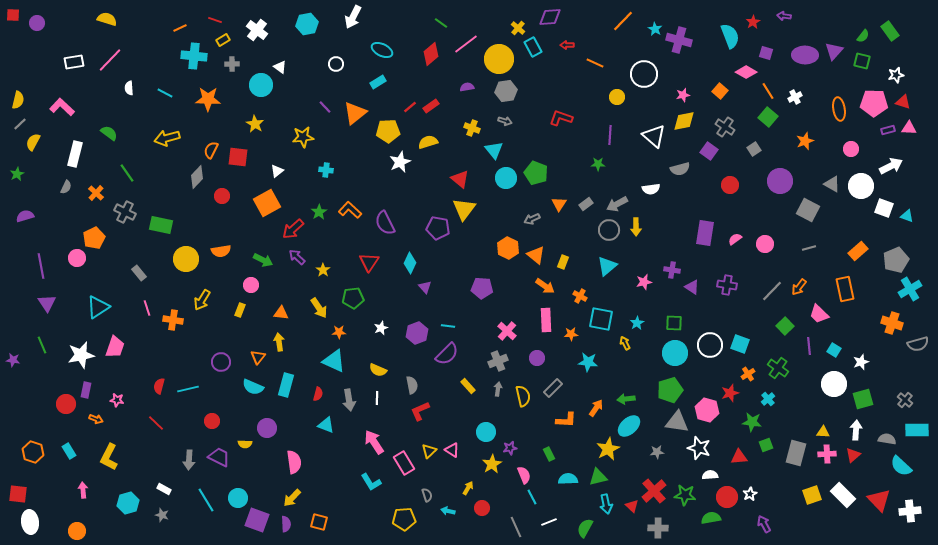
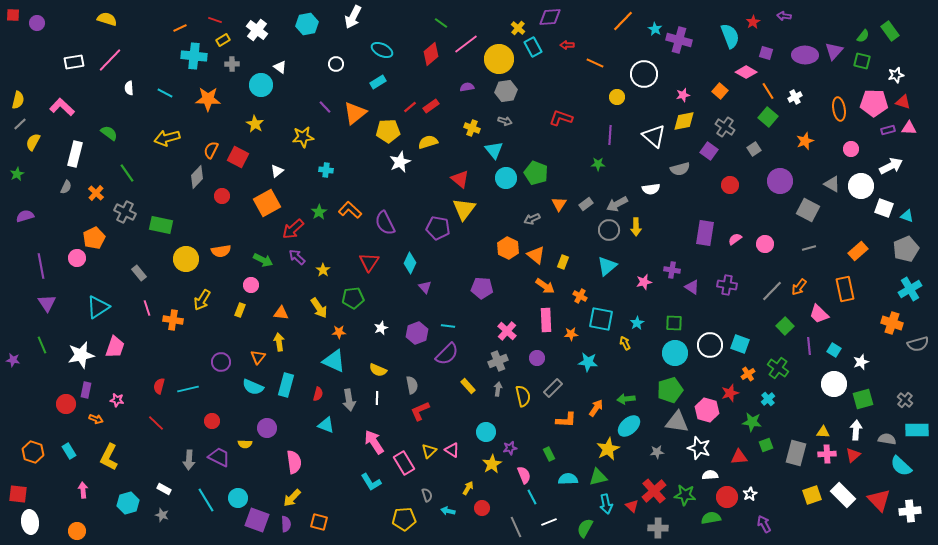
red square at (238, 157): rotated 20 degrees clockwise
gray pentagon at (896, 260): moved 10 px right, 11 px up
